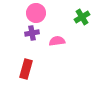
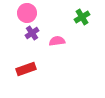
pink circle: moved 9 px left
purple cross: rotated 24 degrees counterclockwise
red rectangle: rotated 54 degrees clockwise
